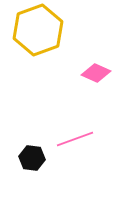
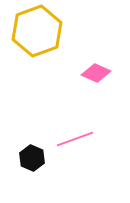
yellow hexagon: moved 1 px left, 1 px down
black hexagon: rotated 15 degrees clockwise
